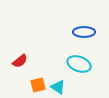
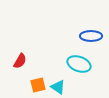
blue ellipse: moved 7 px right, 4 px down
red semicircle: rotated 21 degrees counterclockwise
